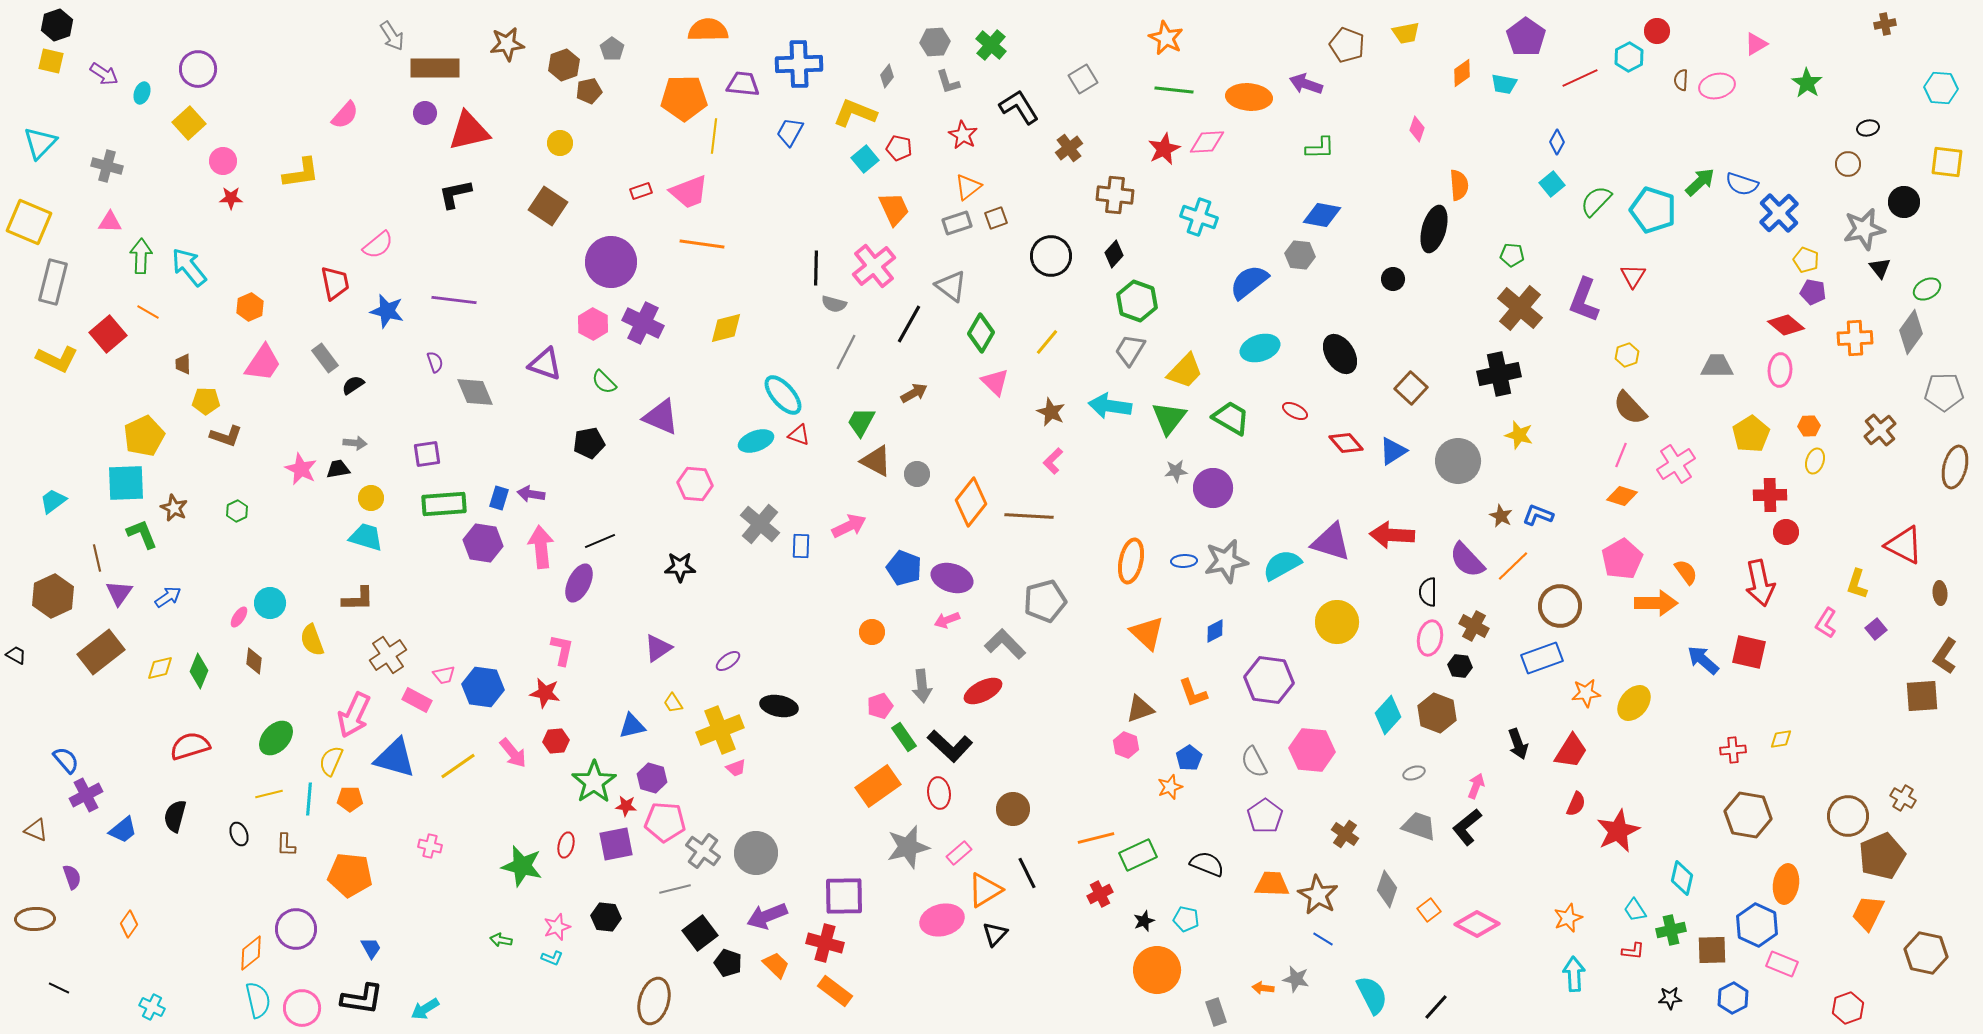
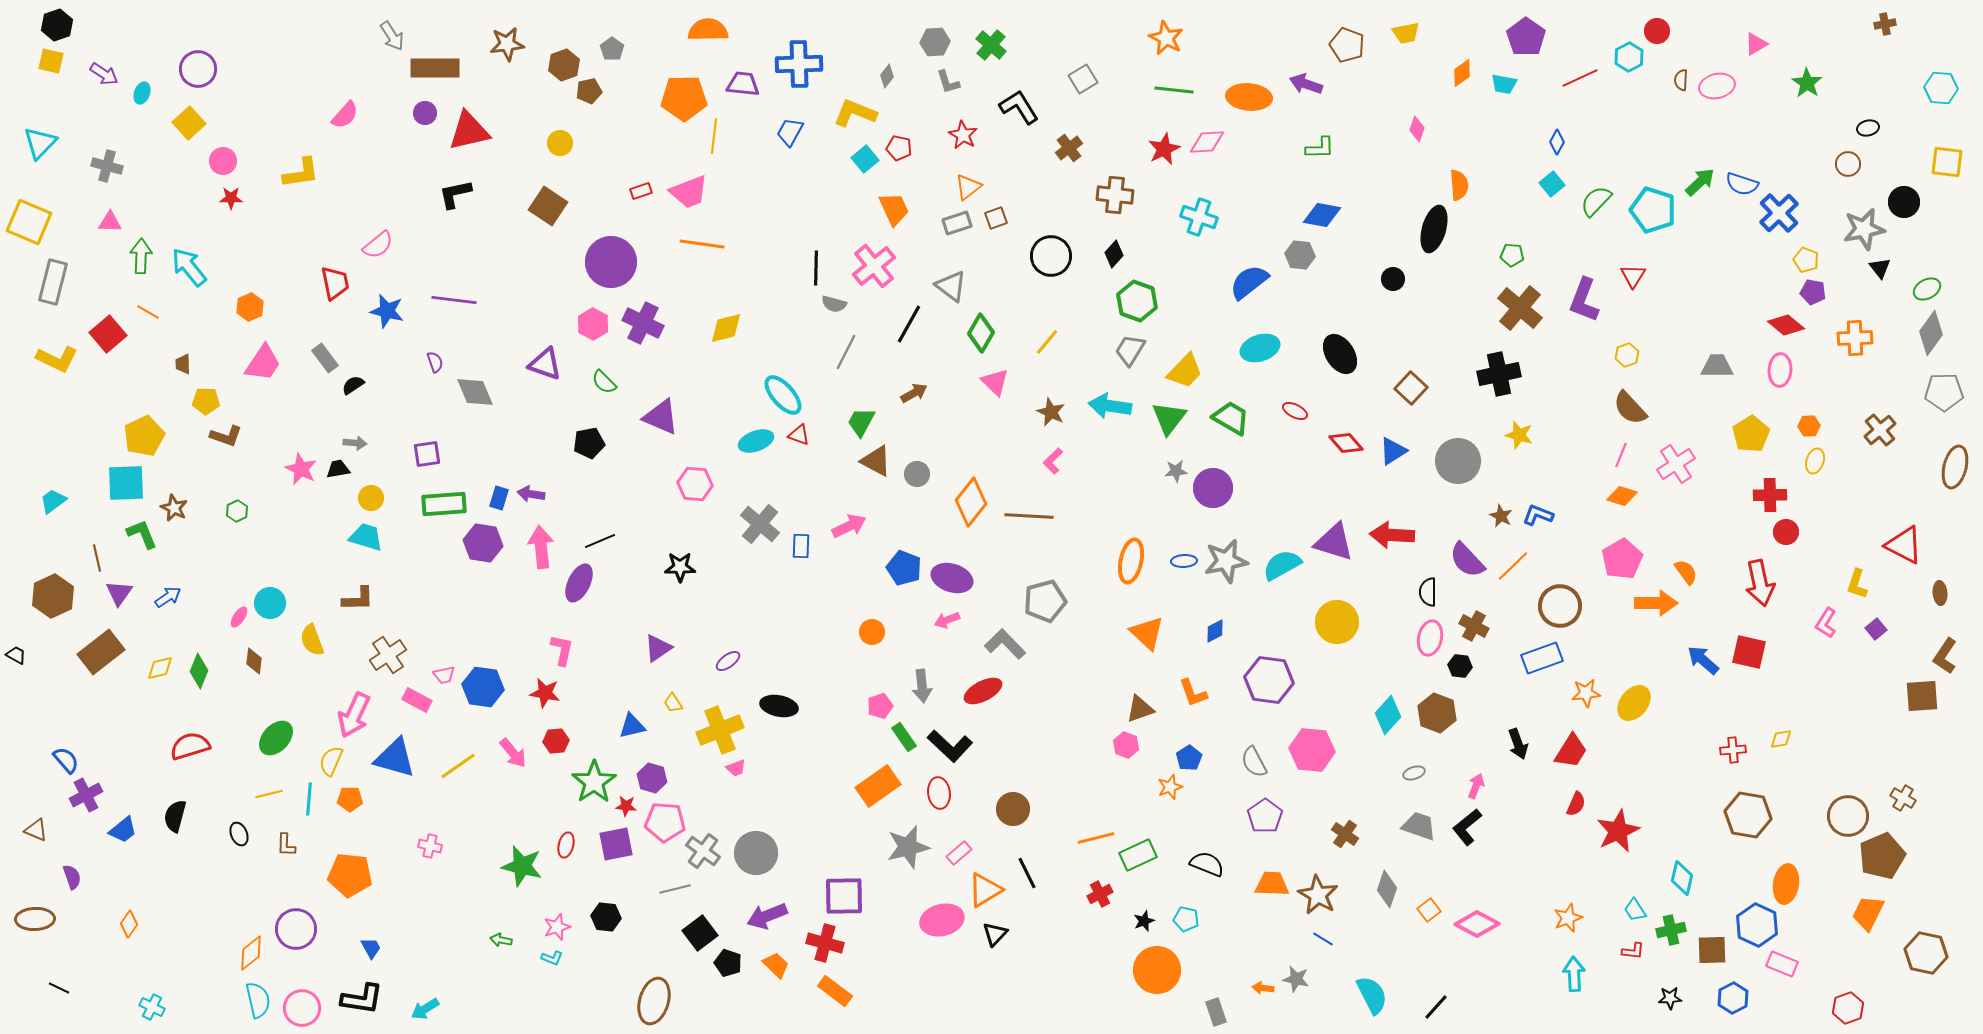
gray diamond at (1911, 332): moved 20 px right, 1 px down
purple triangle at (1331, 542): moved 3 px right
